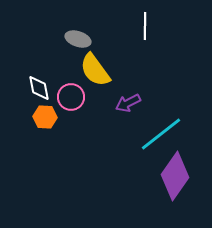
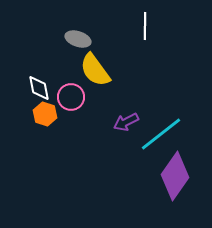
purple arrow: moved 2 px left, 19 px down
orange hexagon: moved 3 px up; rotated 15 degrees clockwise
